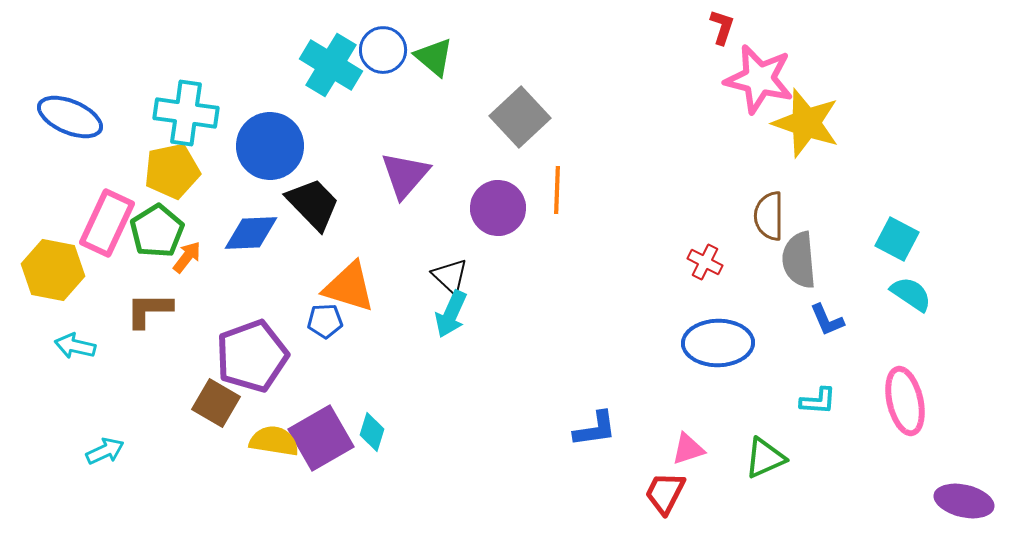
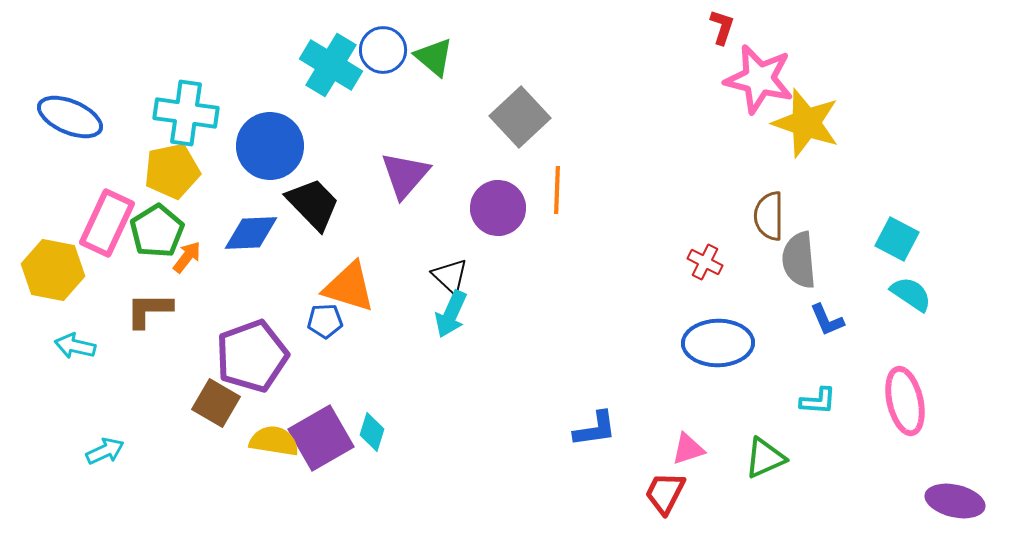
purple ellipse at (964, 501): moved 9 px left
